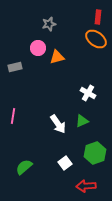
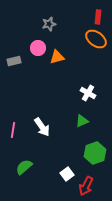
gray rectangle: moved 1 px left, 6 px up
pink line: moved 14 px down
white arrow: moved 16 px left, 3 px down
white square: moved 2 px right, 11 px down
red arrow: rotated 60 degrees counterclockwise
